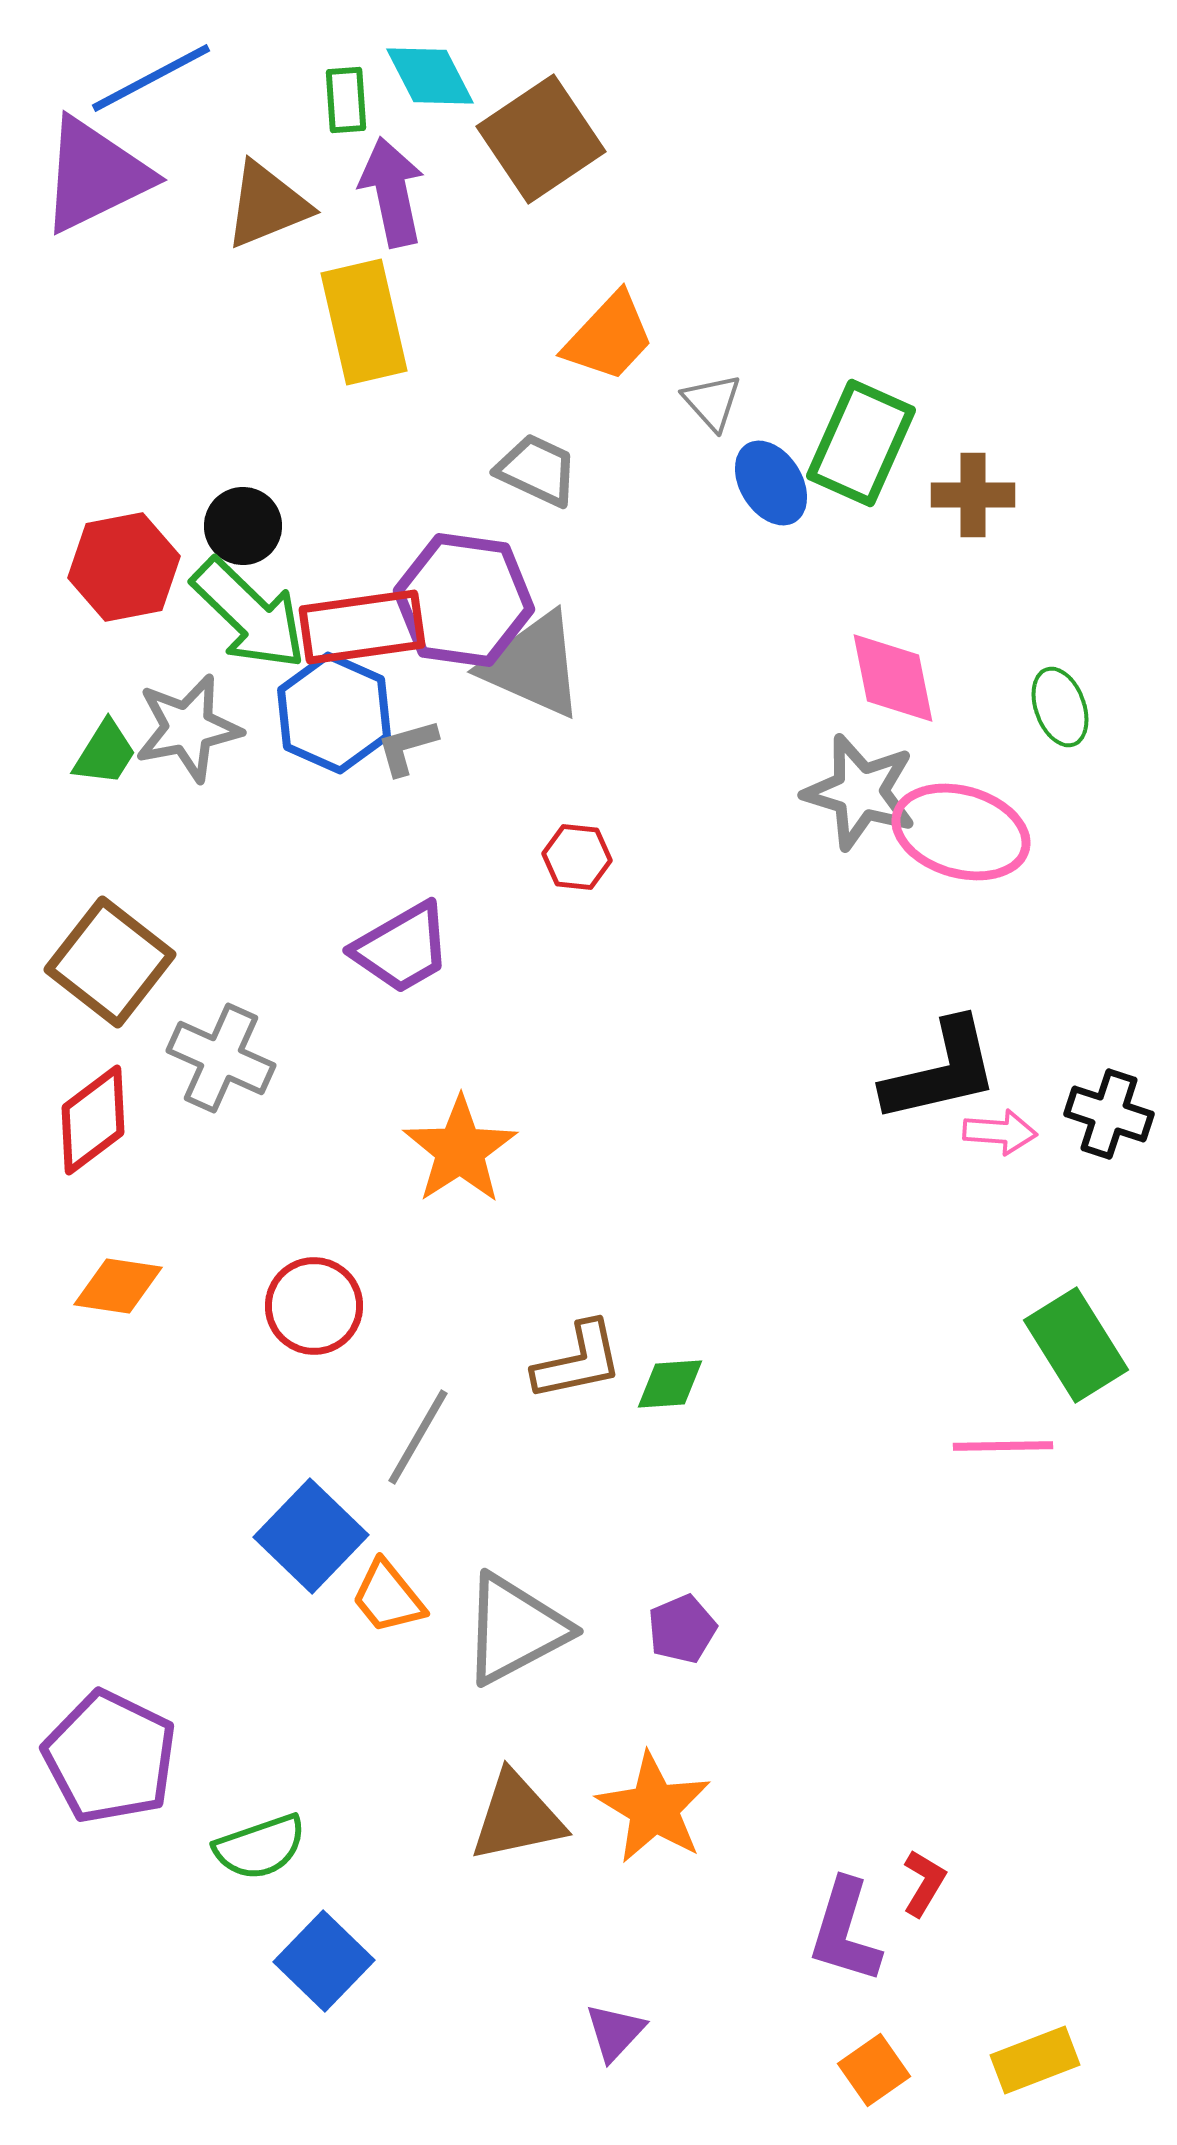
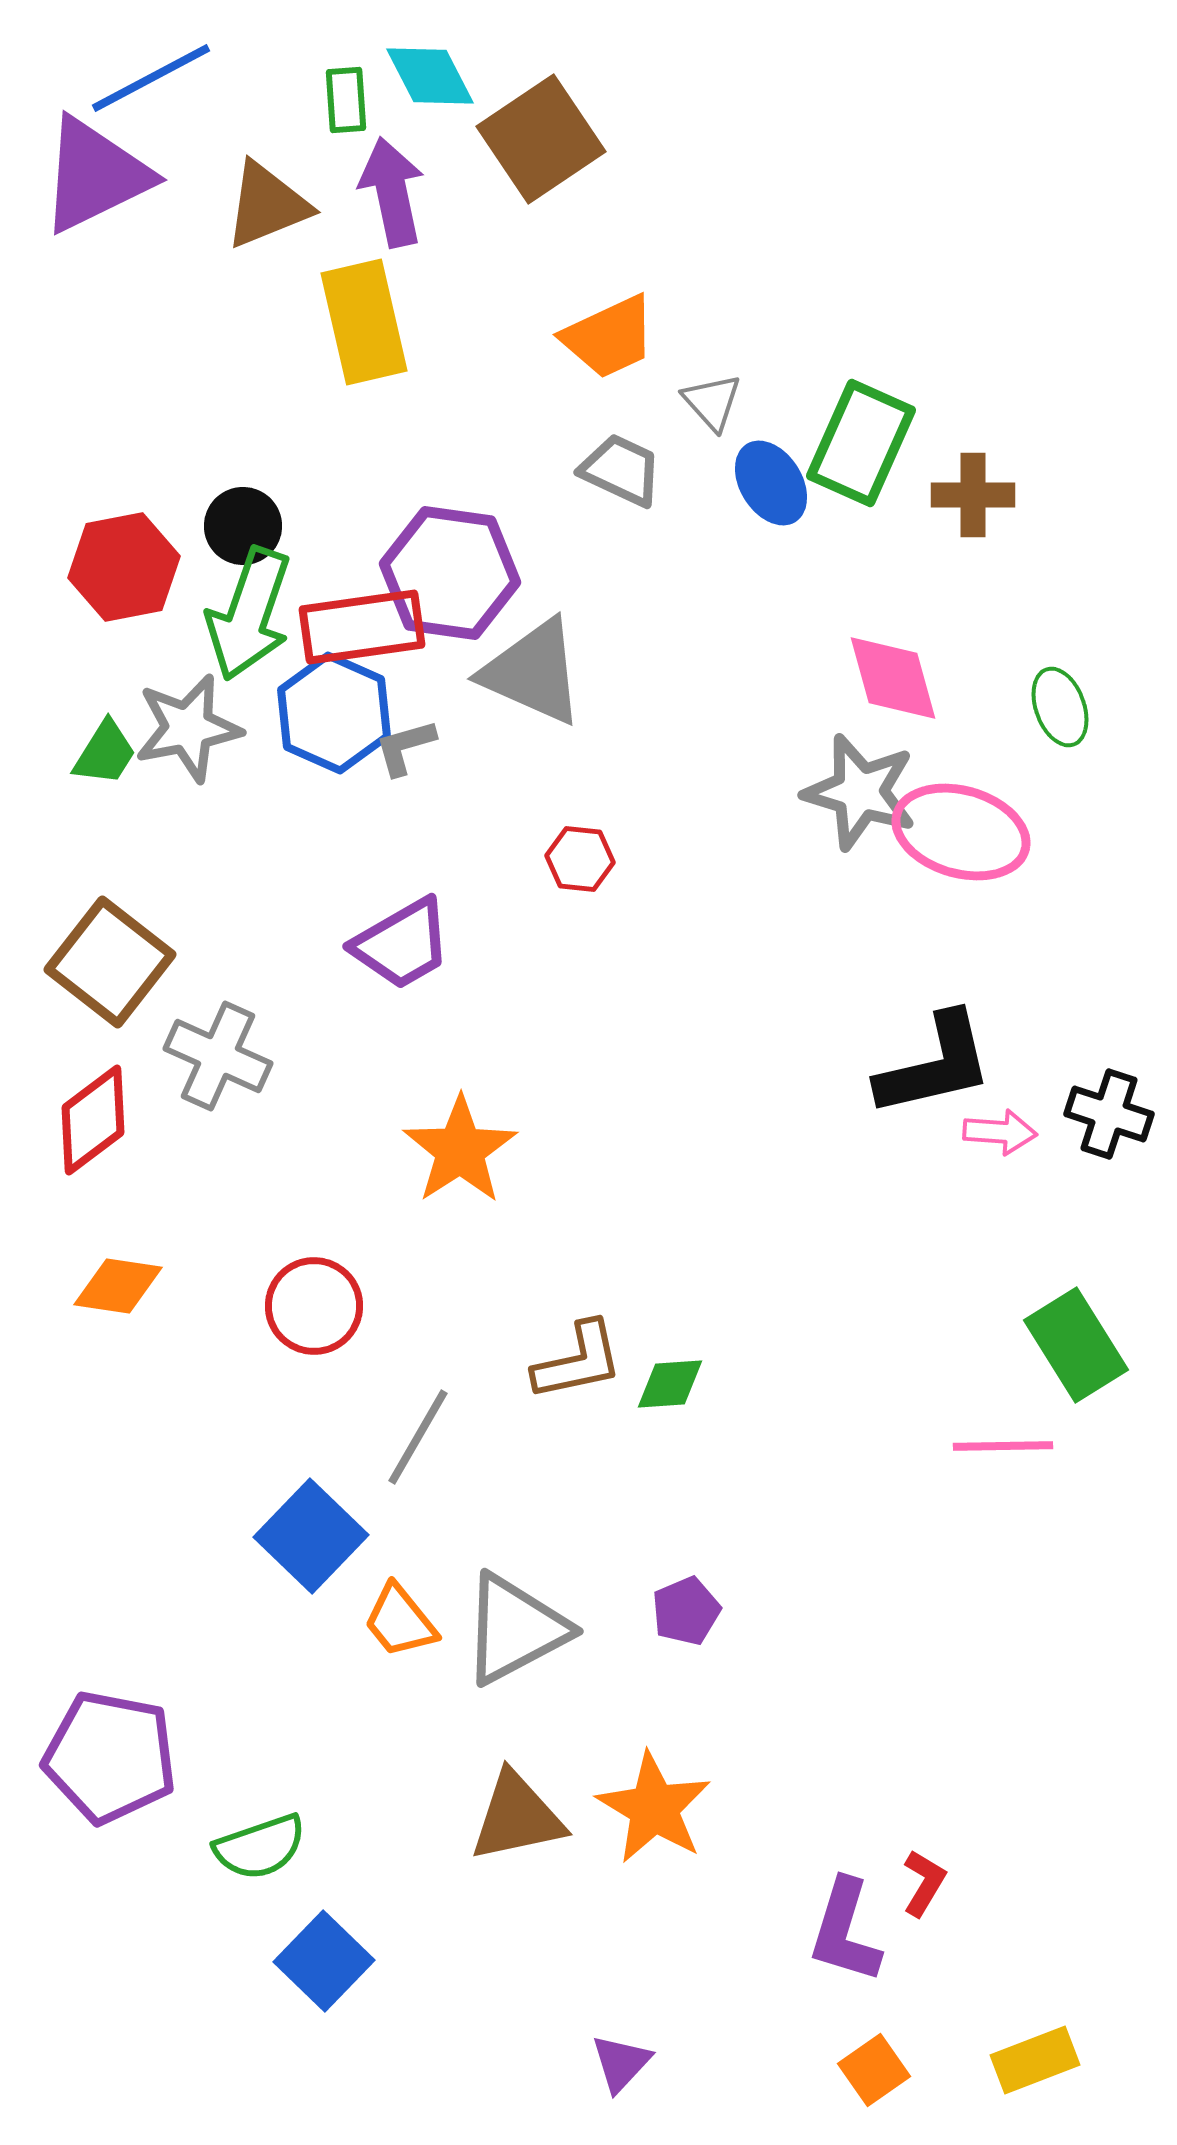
orange trapezoid at (609, 337): rotated 22 degrees clockwise
gray trapezoid at (537, 470): moved 84 px right
purple hexagon at (464, 600): moved 14 px left, 27 px up
green arrow at (249, 614): rotated 65 degrees clockwise
gray triangle at (533, 665): moved 7 px down
pink diamond at (893, 678): rotated 4 degrees counterclockwise
gray L-shape at (407, 747): moved 2 px left
red hexagon at (577, 857): moved 3 px right, 2 px down
purple trapezoid at (402, 948): moved 4 px up
gray cross at (221, 1058): moved 3 px left, 2 px up
black L-shape at (941, 1071): moved 6 px left, 6 px up
orange trapezoid at (388, 1597): moved 12 px right, 24 px down
purple pentagon at (682, 1629): moved 4 px right, 18 px up
purple pentagon at (110, 1757): rotated 15 degrees counterclockwise
purple triangle at (615, 2032): moved 6 px right, 31 px down
